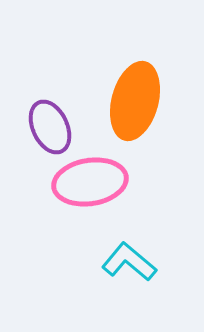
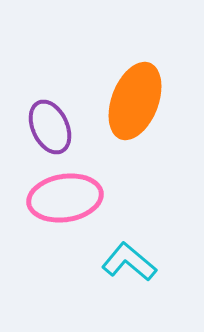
orange ellipse: rotated 6 degrees clockwise
pink ellipse: moved 25 px left, 16 px down
